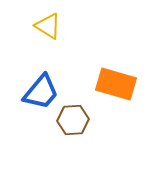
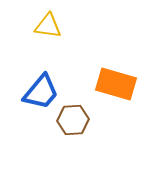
yellow triangle: rotated 24 degrees counterclockwise
